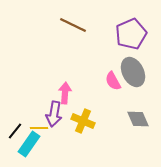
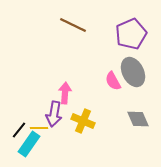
black line: moved 4 px right, 1 px up
